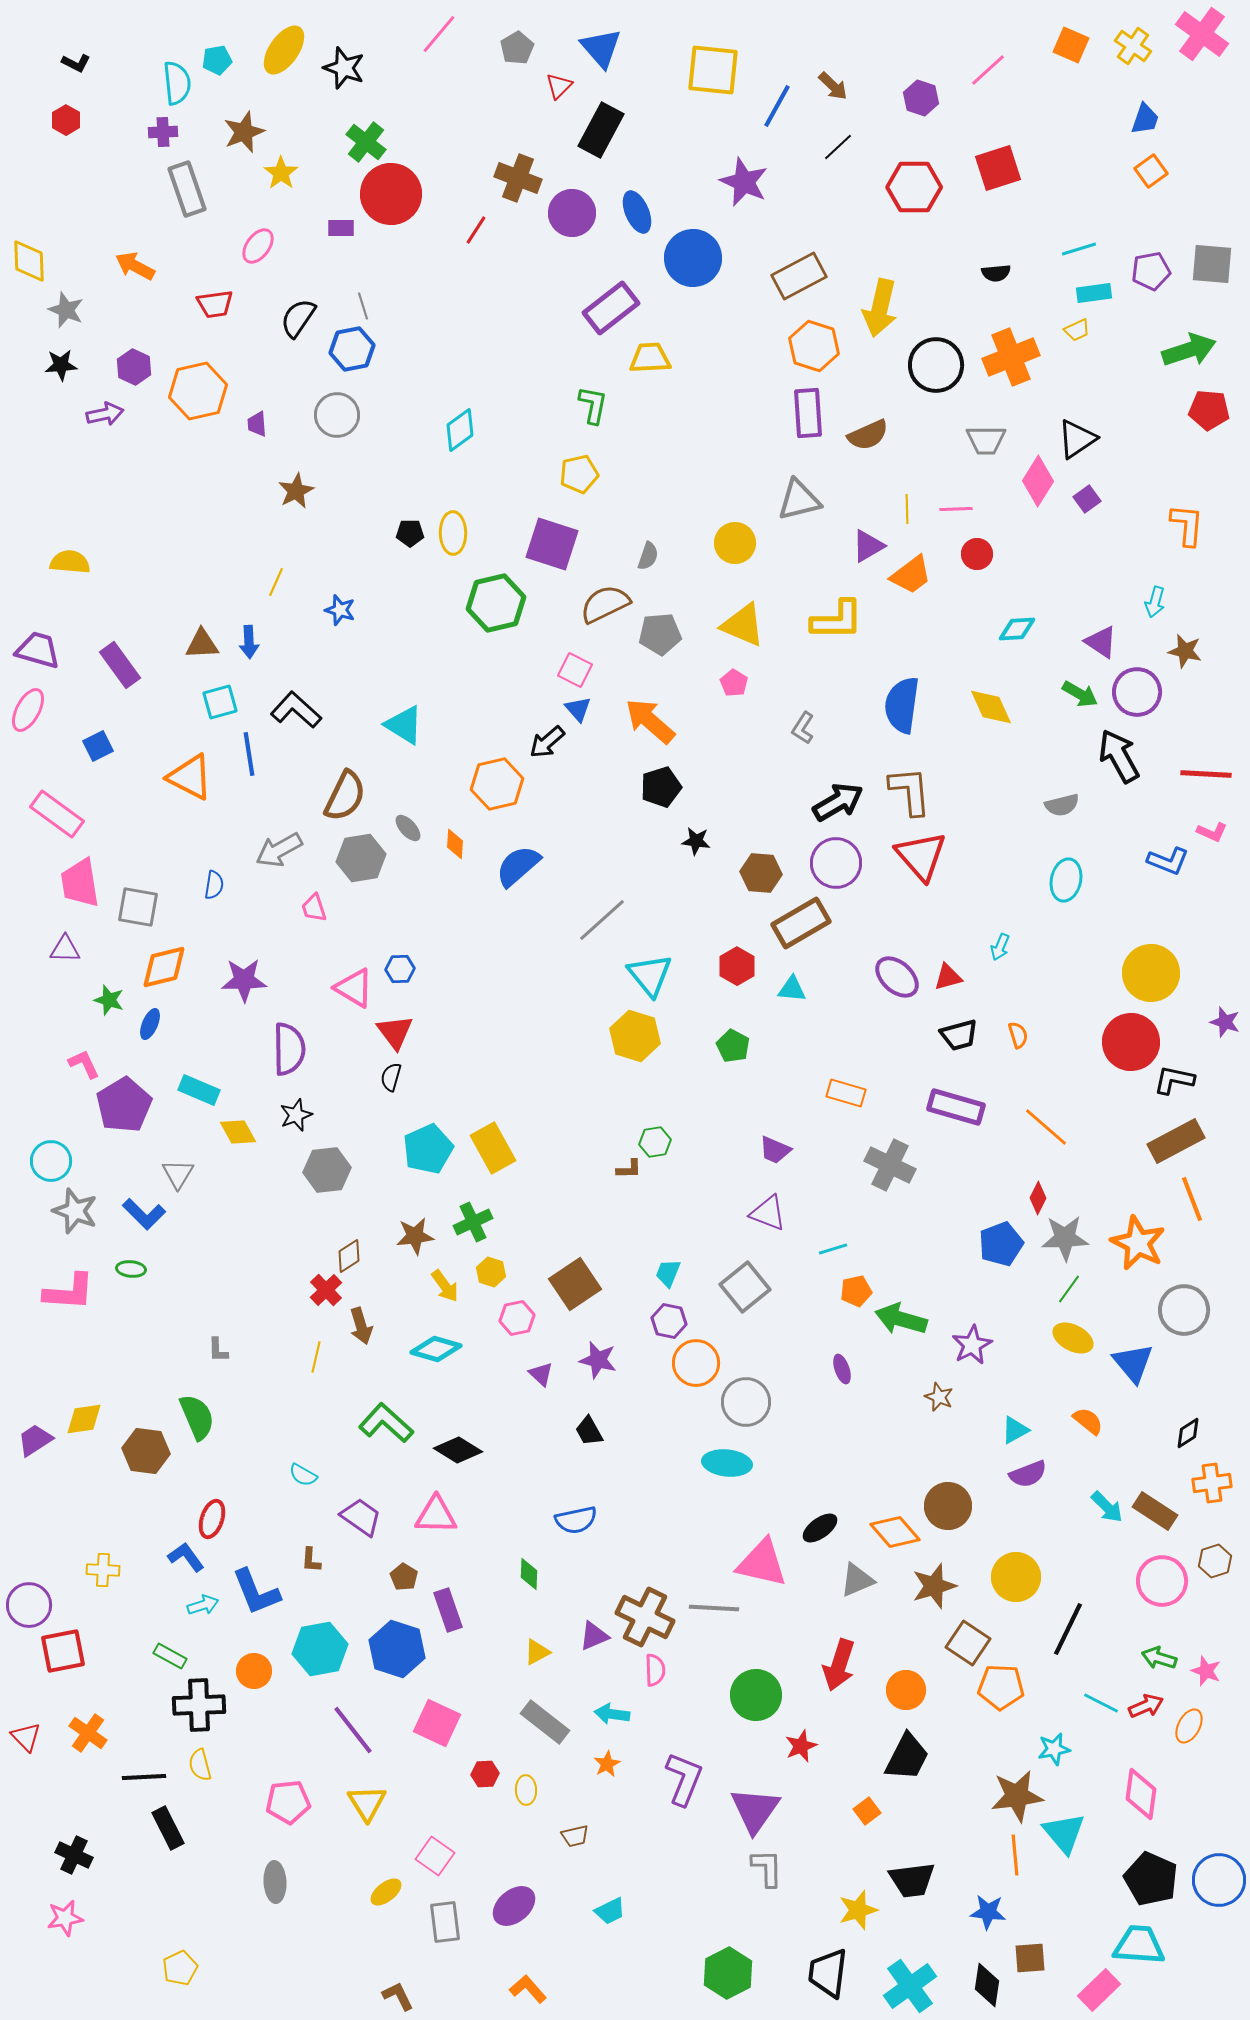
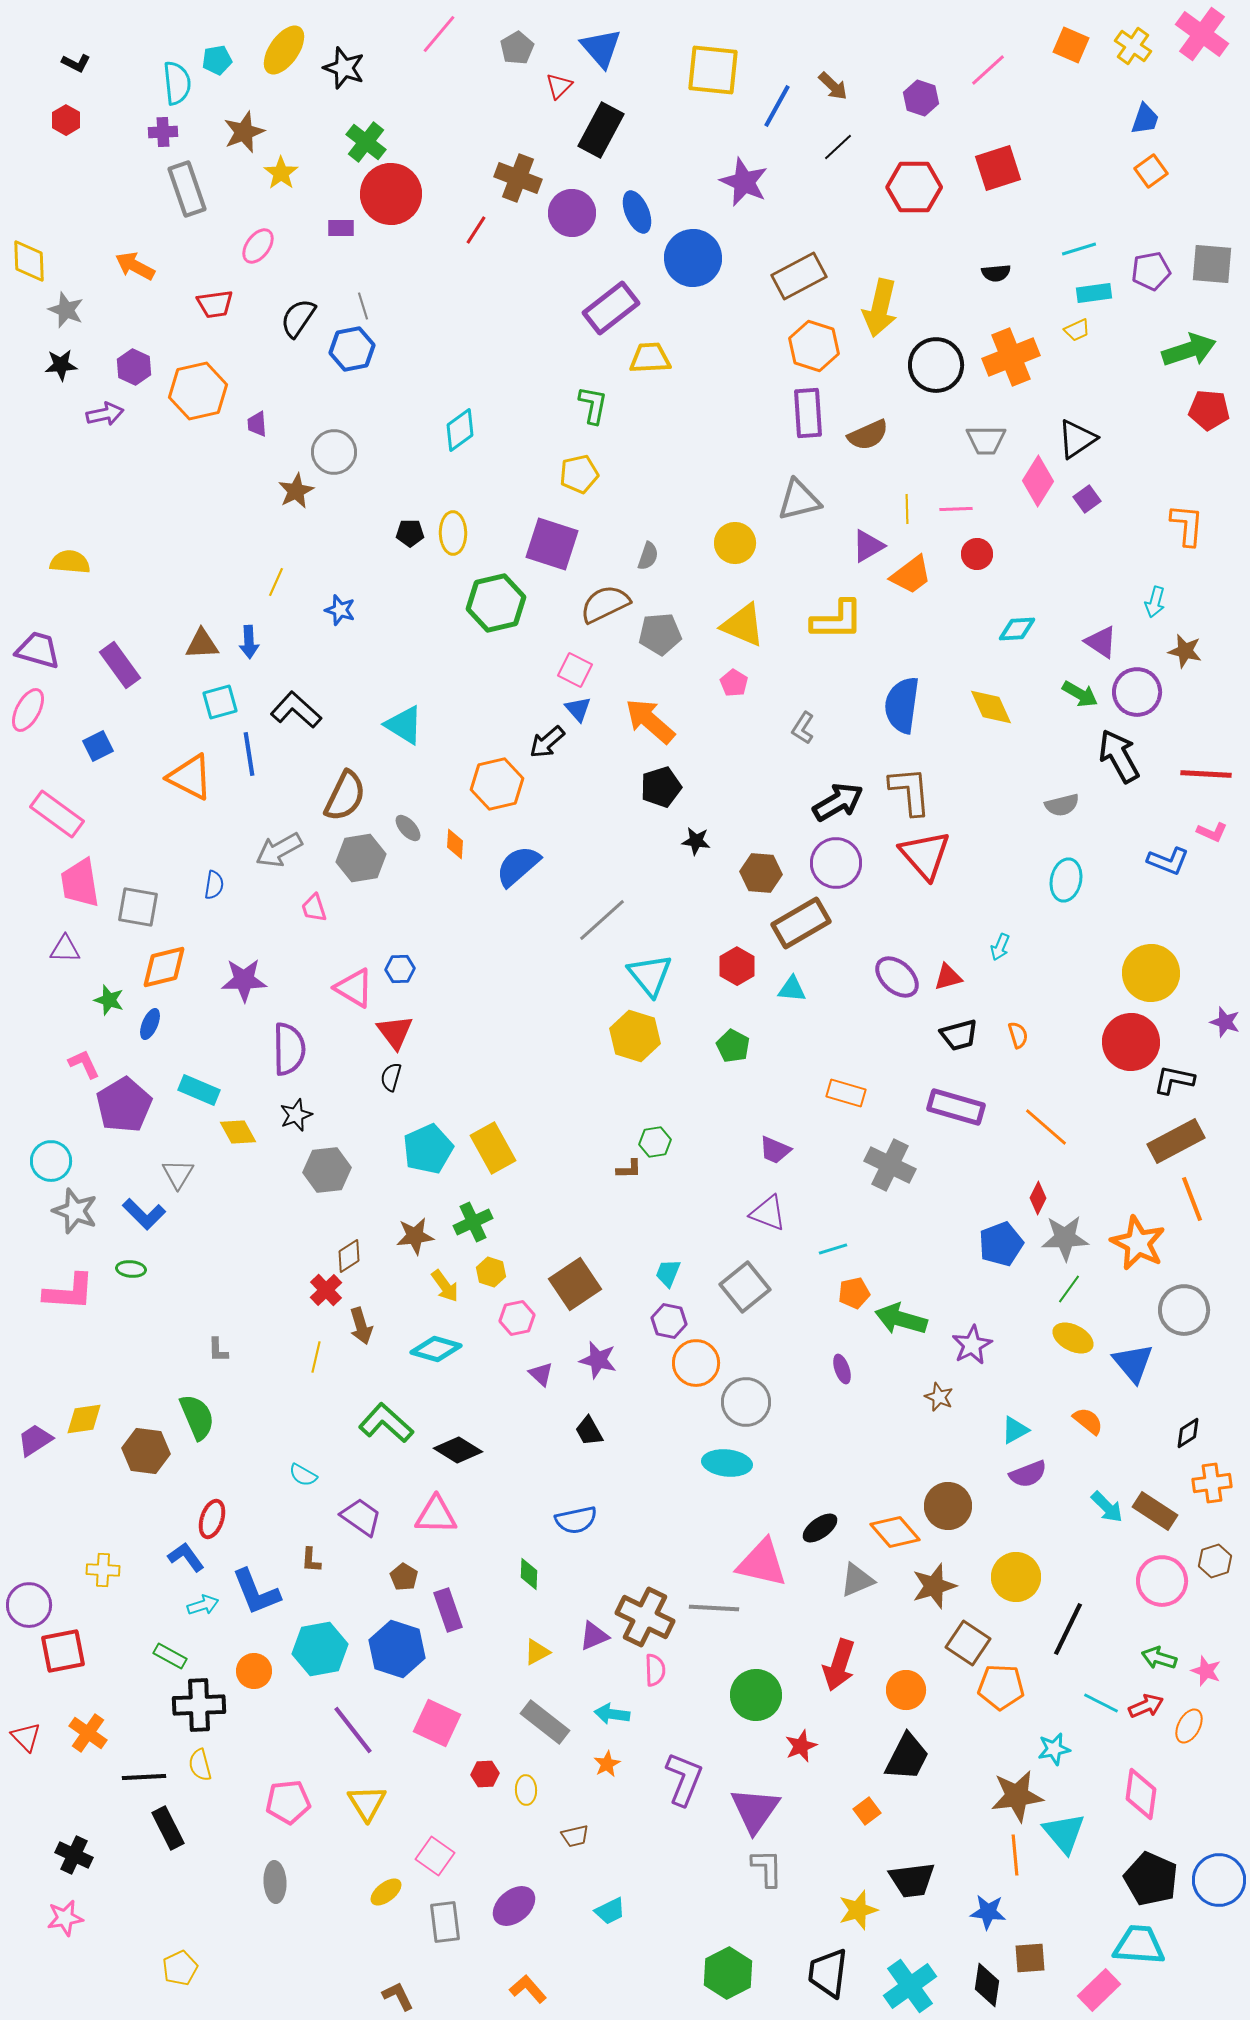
gray circle at (337, 415): moved 3 px left, 37 px down
red triangle at (921, 856): moved 4 px right, 1 px up
orange pentagon at (856, 1291): moved 2 px left, 2 px down
